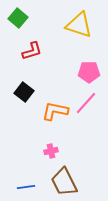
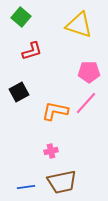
green square: moved 3 px right, 1 px up
black square: moved 5 px left; rotated 24 degrees clockwise
brown trapezoid: moved 2 px left; rotated 76 degrees counterclockwise
